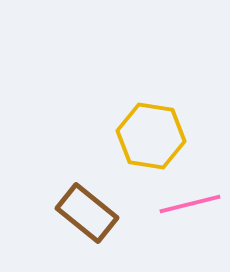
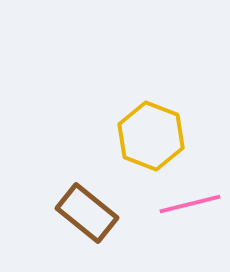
yellow hexagon: rotated 12 degrees clockwise
